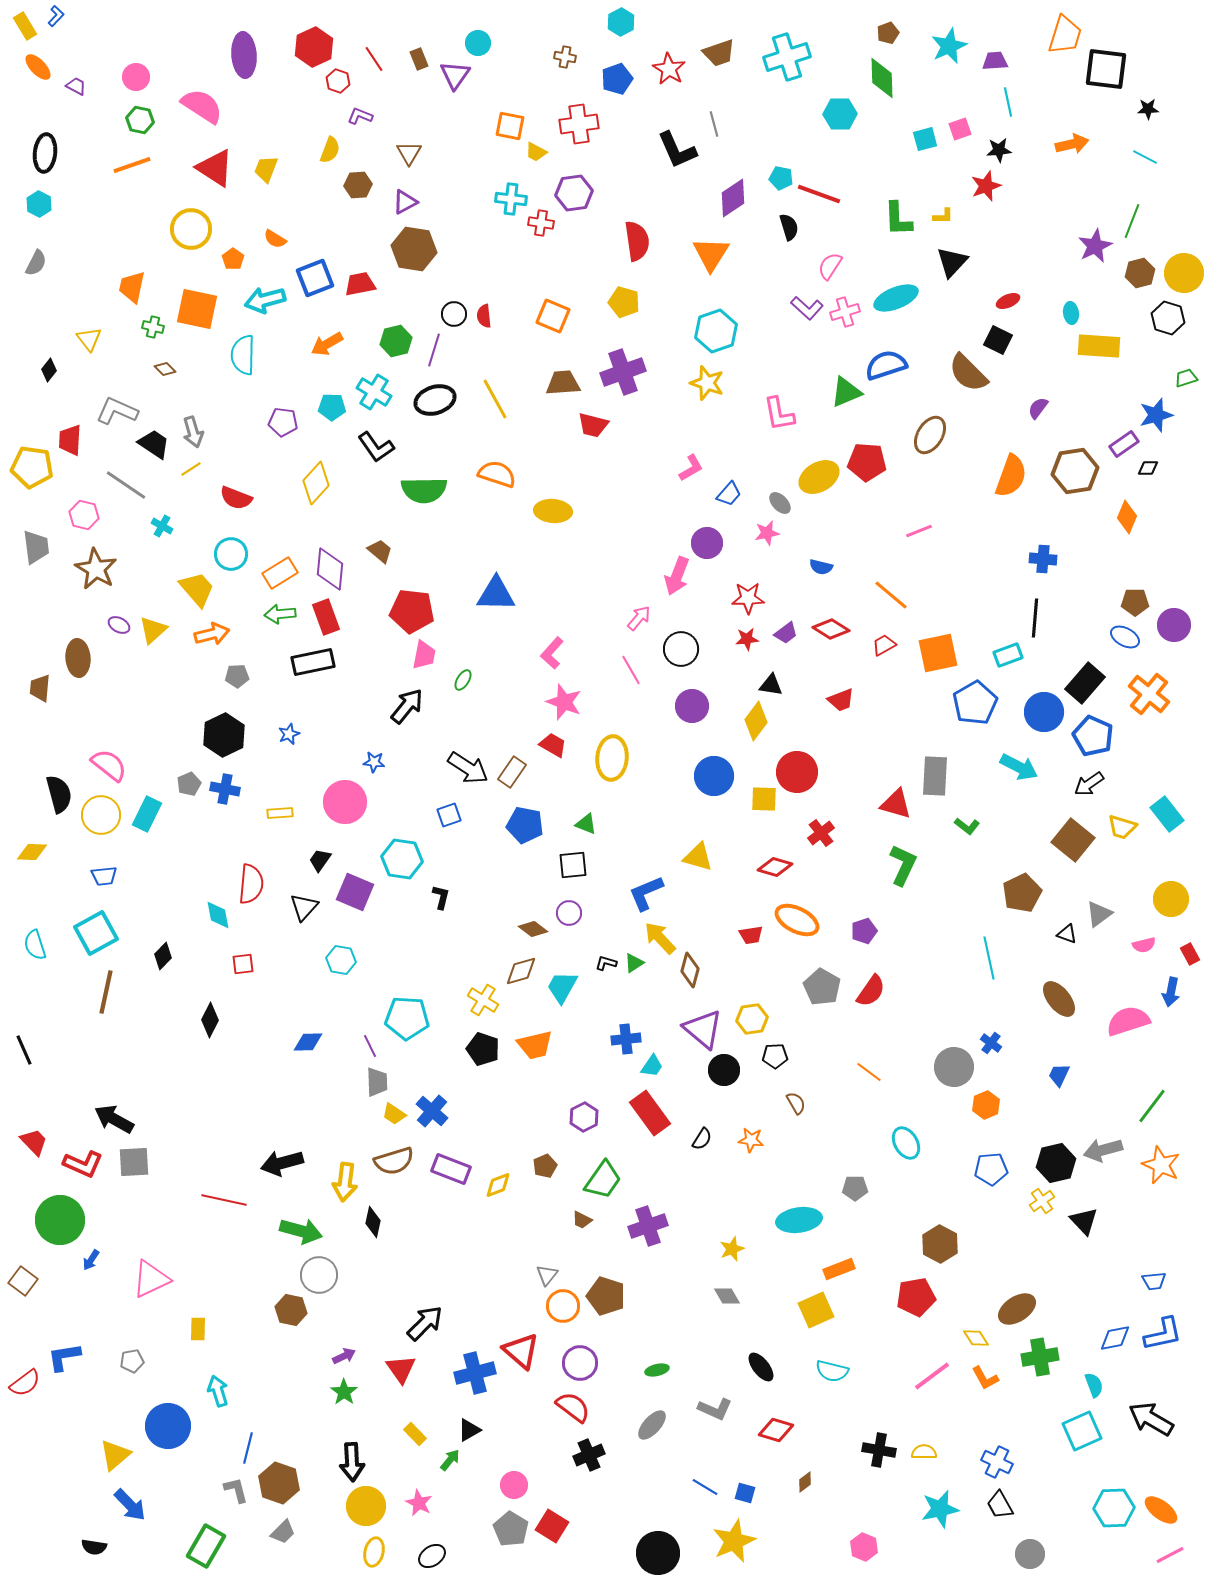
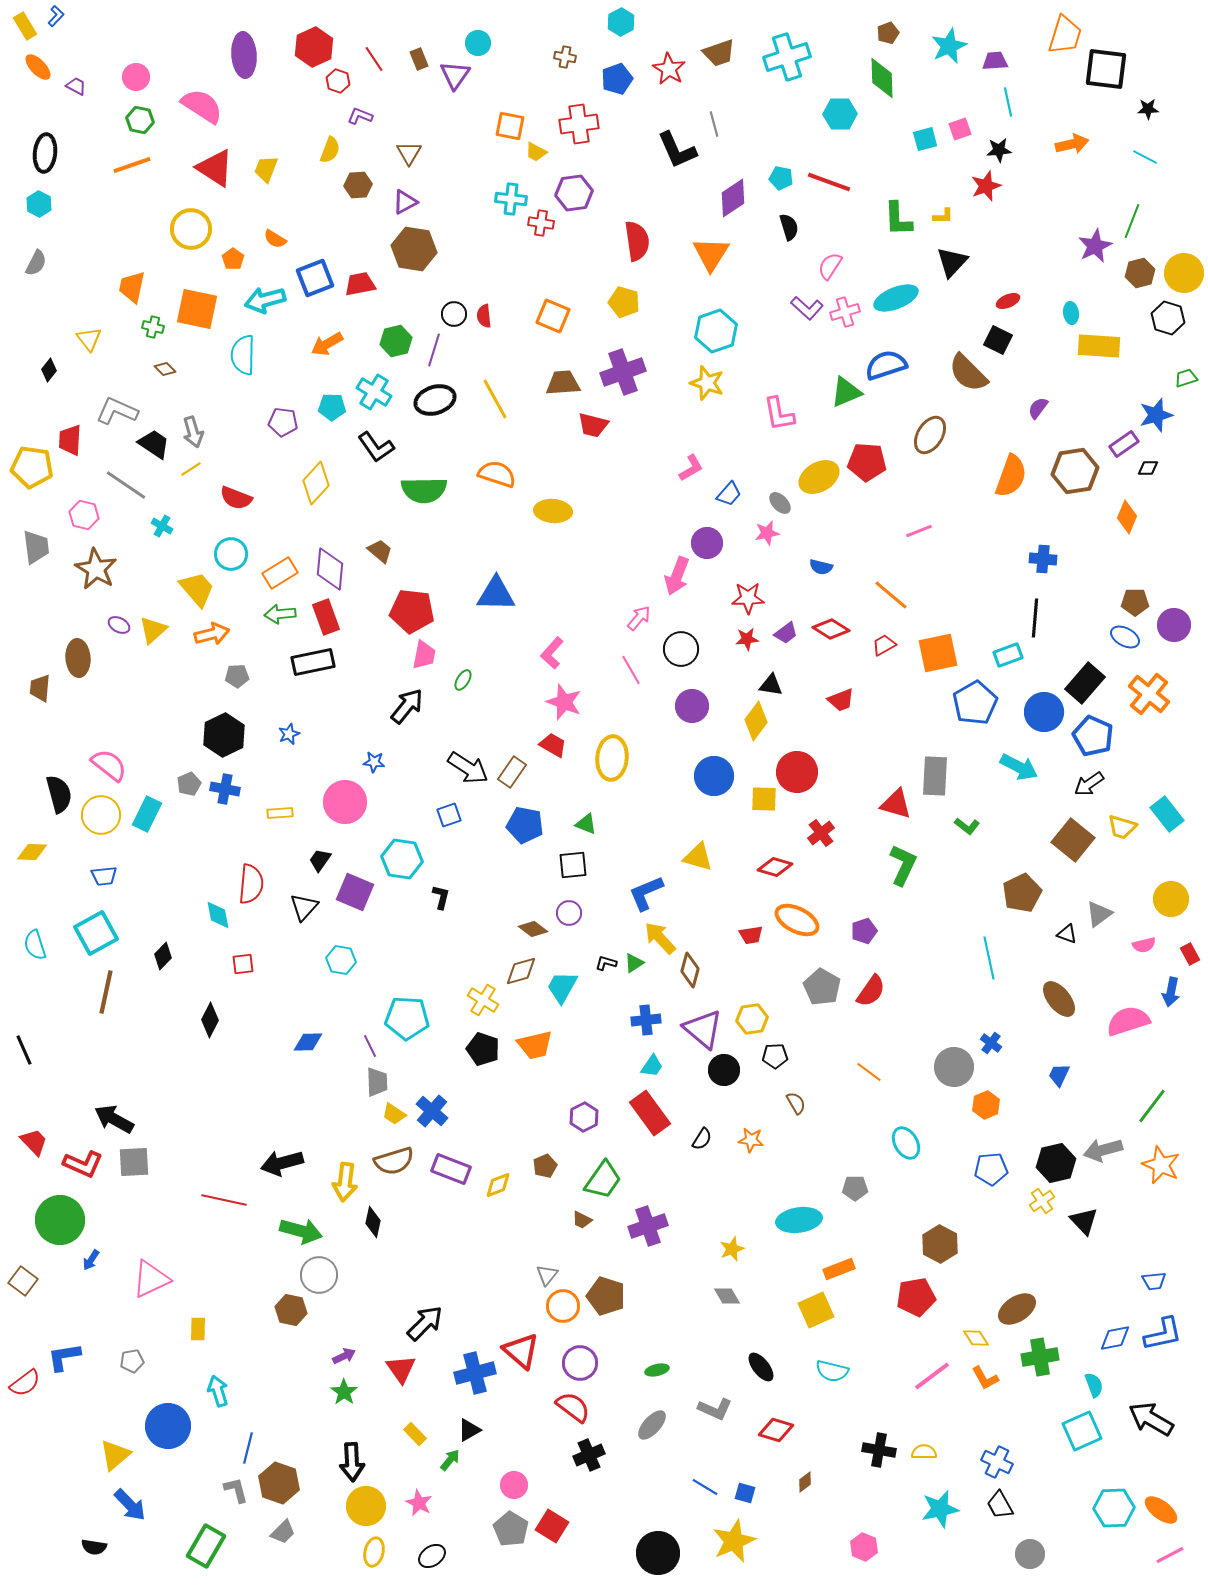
red line at (819, 194): moved 10 px right, 12 px up
blue cross at (626, 1039): moved 20 px right, 19 px up
